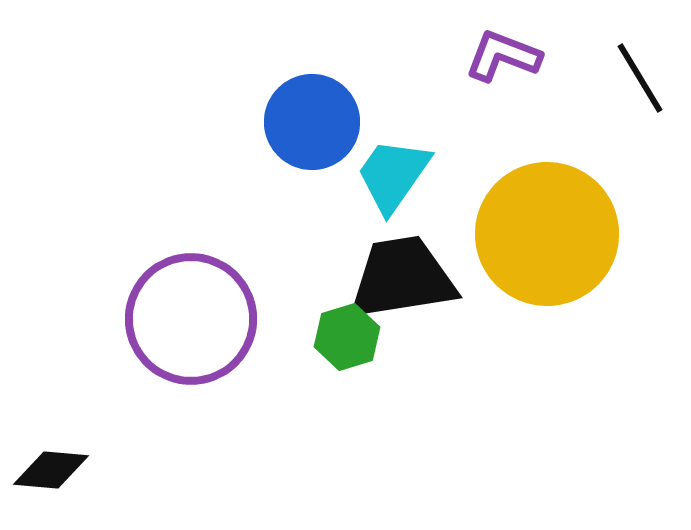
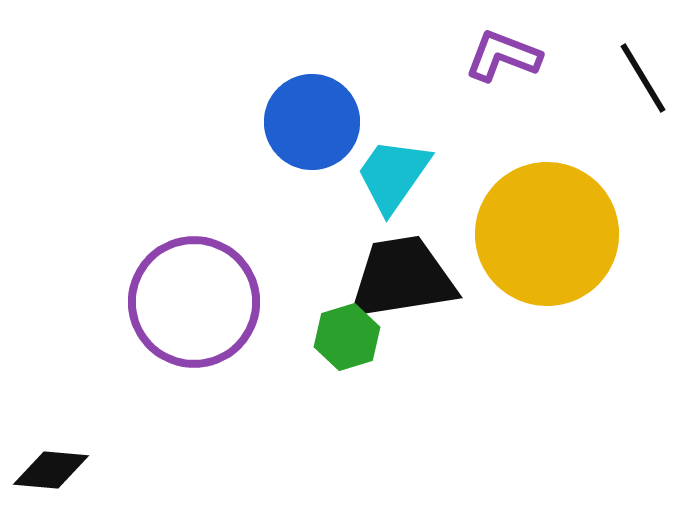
black line: moved 3 px right
purple circle: moved 3 px right, 17 px up
